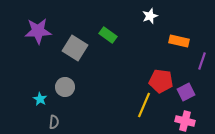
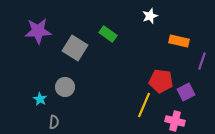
green rectangle: moved 1 px up
pink cross: moved 10 px left
